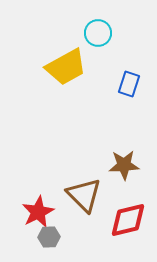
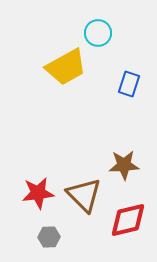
red star: moved 19 px up; rotated 20 degrees clockwise
